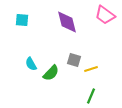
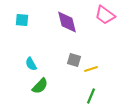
green semicircle: moved 11 px left, 13 px down
